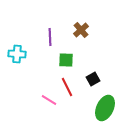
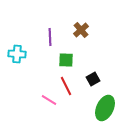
red line: moved 1 px left, 1 px up
